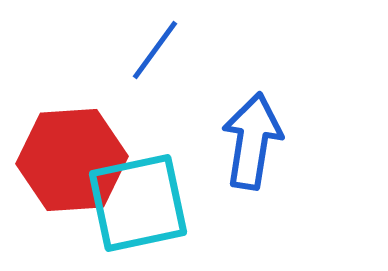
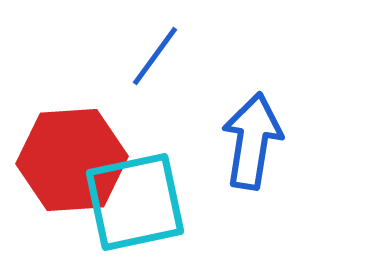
blue line: moved 6 px down
cyan square: moved 3 px left, 1 px up
